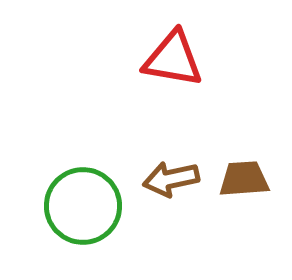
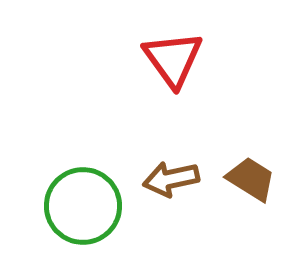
red triangle: rotated 44 degrees clockwise
brown trapezoid: moved 7 px right; rotated 36 degrees clockwise
